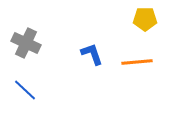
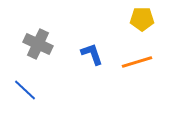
yellow pentagon: moved 3 px left
gray cross: moved 12 px right, 1 px down
orange line: rotated 12 degrees counterclockwise
